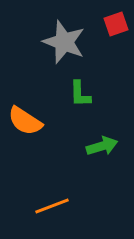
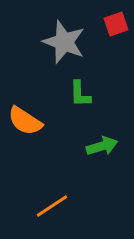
orange line: rotated 12 degrees counterclockwise
